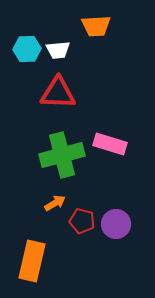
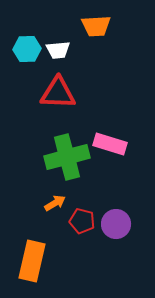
green cross: moved 5 px right, 2 px down
